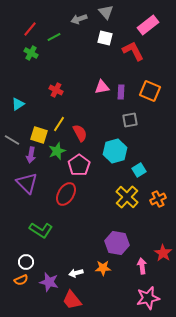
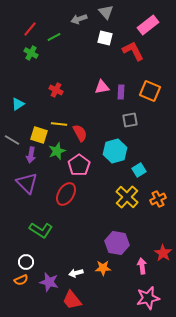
yellow line: rotated 63 degrees clockwise
